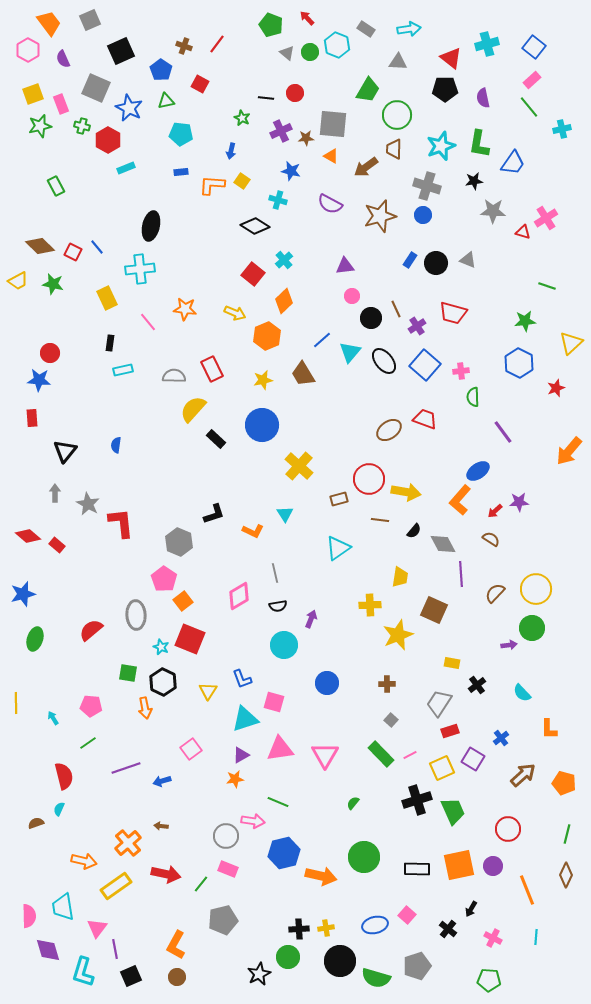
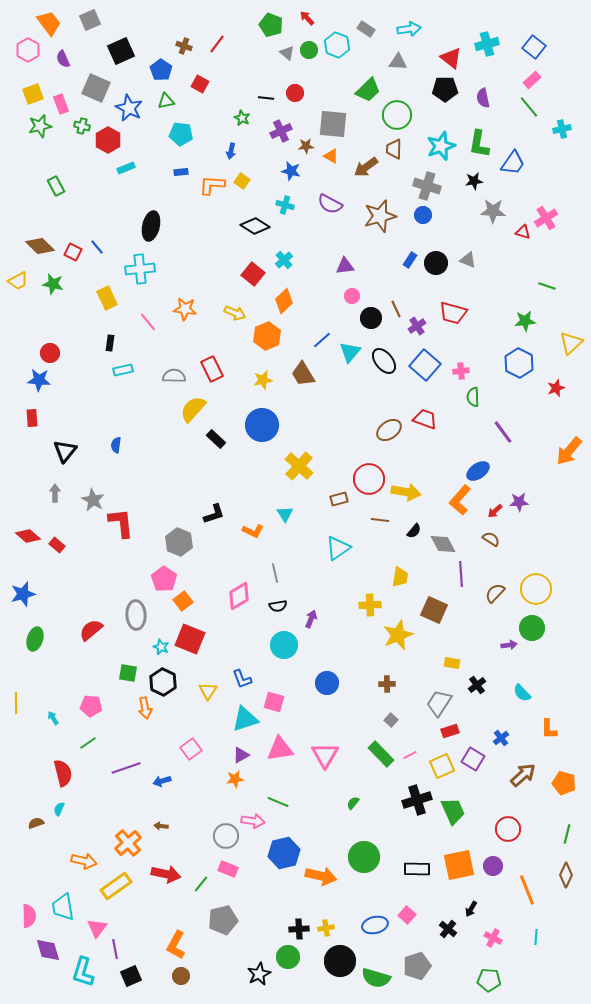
green circle at (310, 52): moved 1 px left, 2 px up
green trapezoid at (368, 90): rotated 16 degrees clockwise
brown star at (306, 138): moved 8 px down
cyan cross at (278, 200): moved 7 px right, 5 px down
gray star at (88, 504): moved 5 px right, 4 px up
yellow square at (442, 768): moved 2 px up
red semicircle at (64, 776): moved 1 px left, 3 px up
brown circle at (177, 977): moved 4 px right, 1 px up
